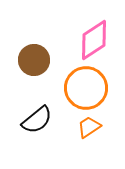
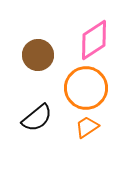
brown circle: moved 4 px right, 5 px up
black semicircle: moved 2 px up
orange trapezoid: moved 2 px left
